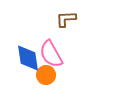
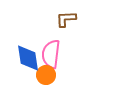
pink semicircle: rotated 36 degrees clockwise
